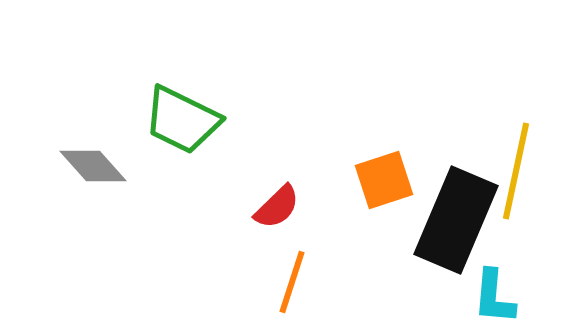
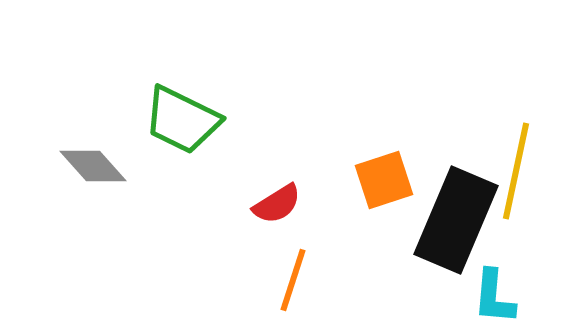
red semicircle: moved 3 px up; rotated 12 degrees clockwise
orange line: moved 1 px right, 2 px up
